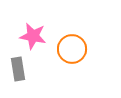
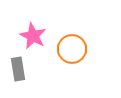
pink star: rotated 16 degrees clockwise
